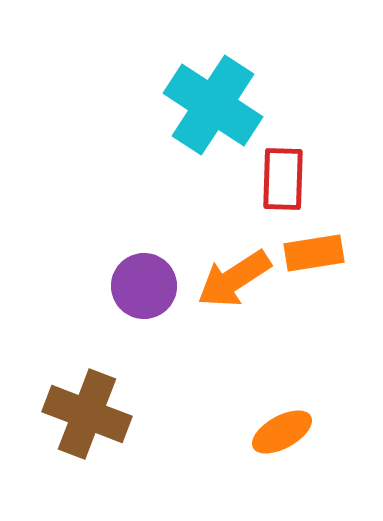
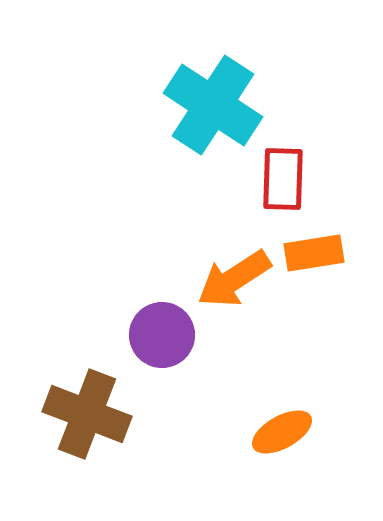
purple circle: moved 18 px right, 49 px down
